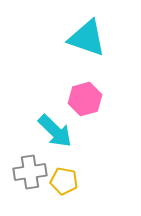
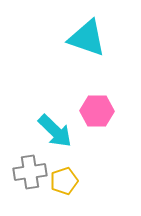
pink hexagon: moved 12 px right, 12 px down; rotated 16 degrees clockwise
yellow pentagon: rotated 28 degrees counterclockwise
